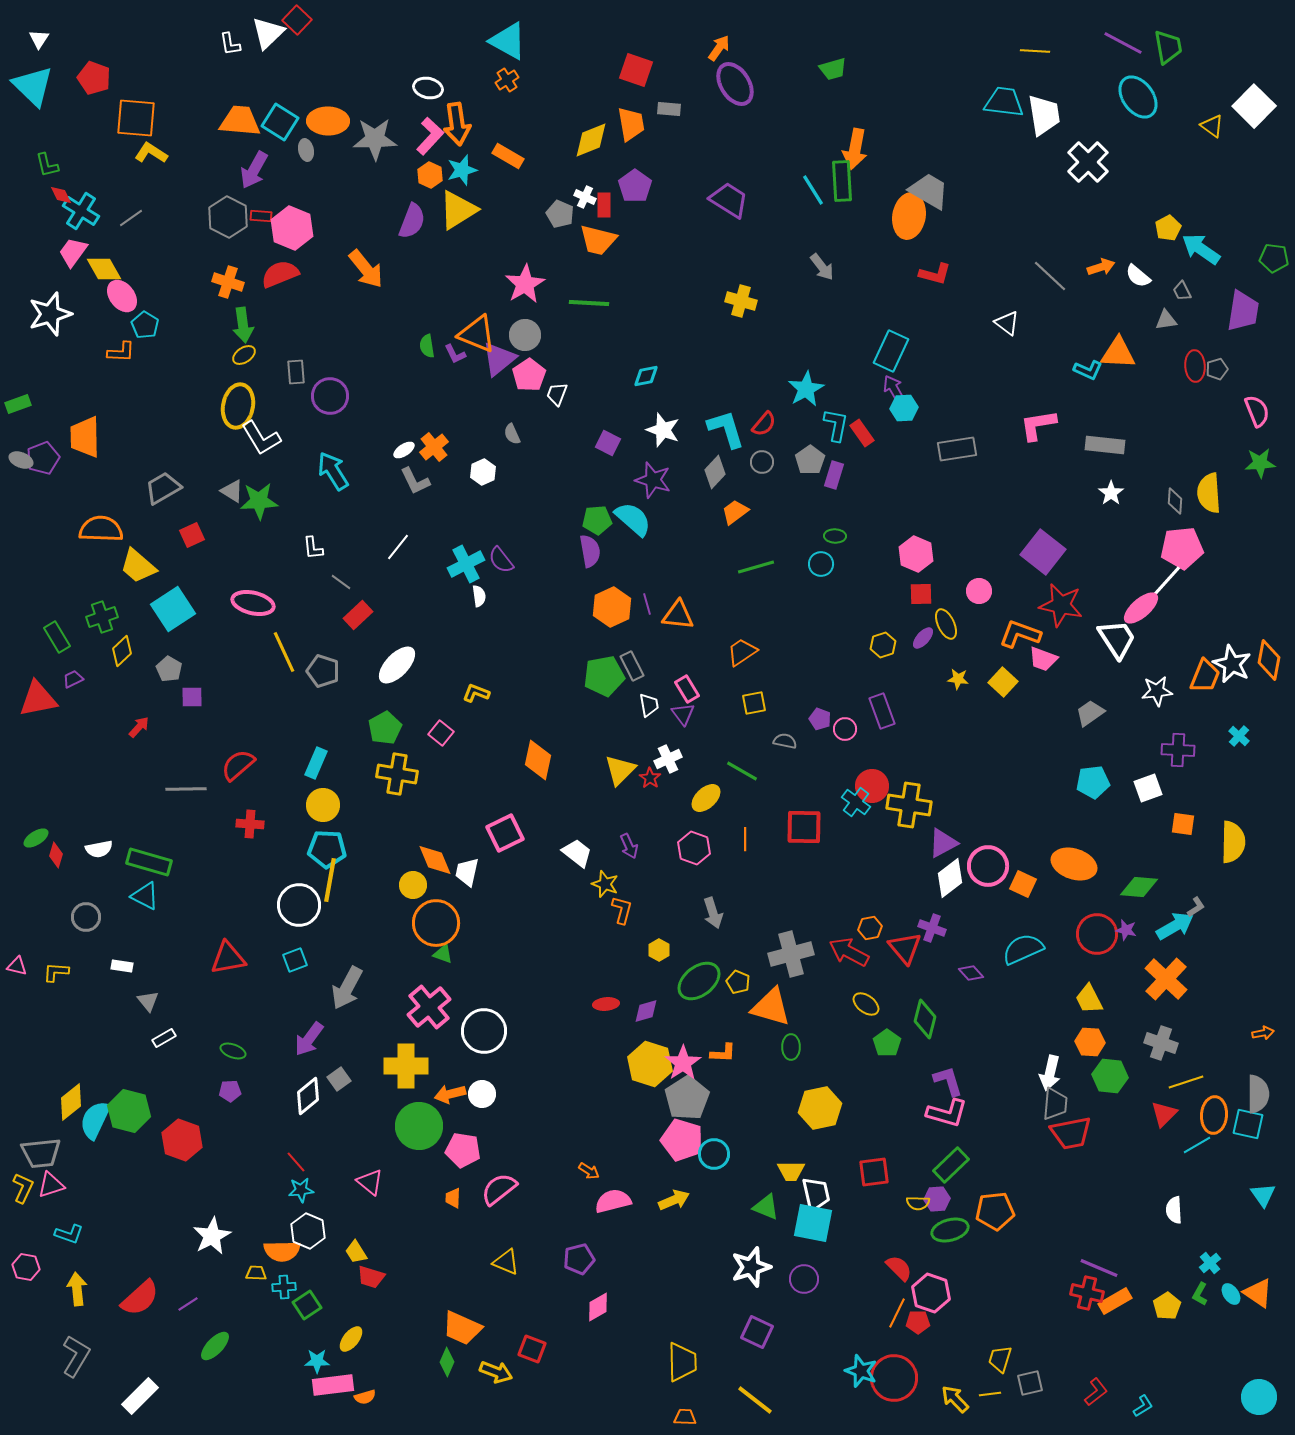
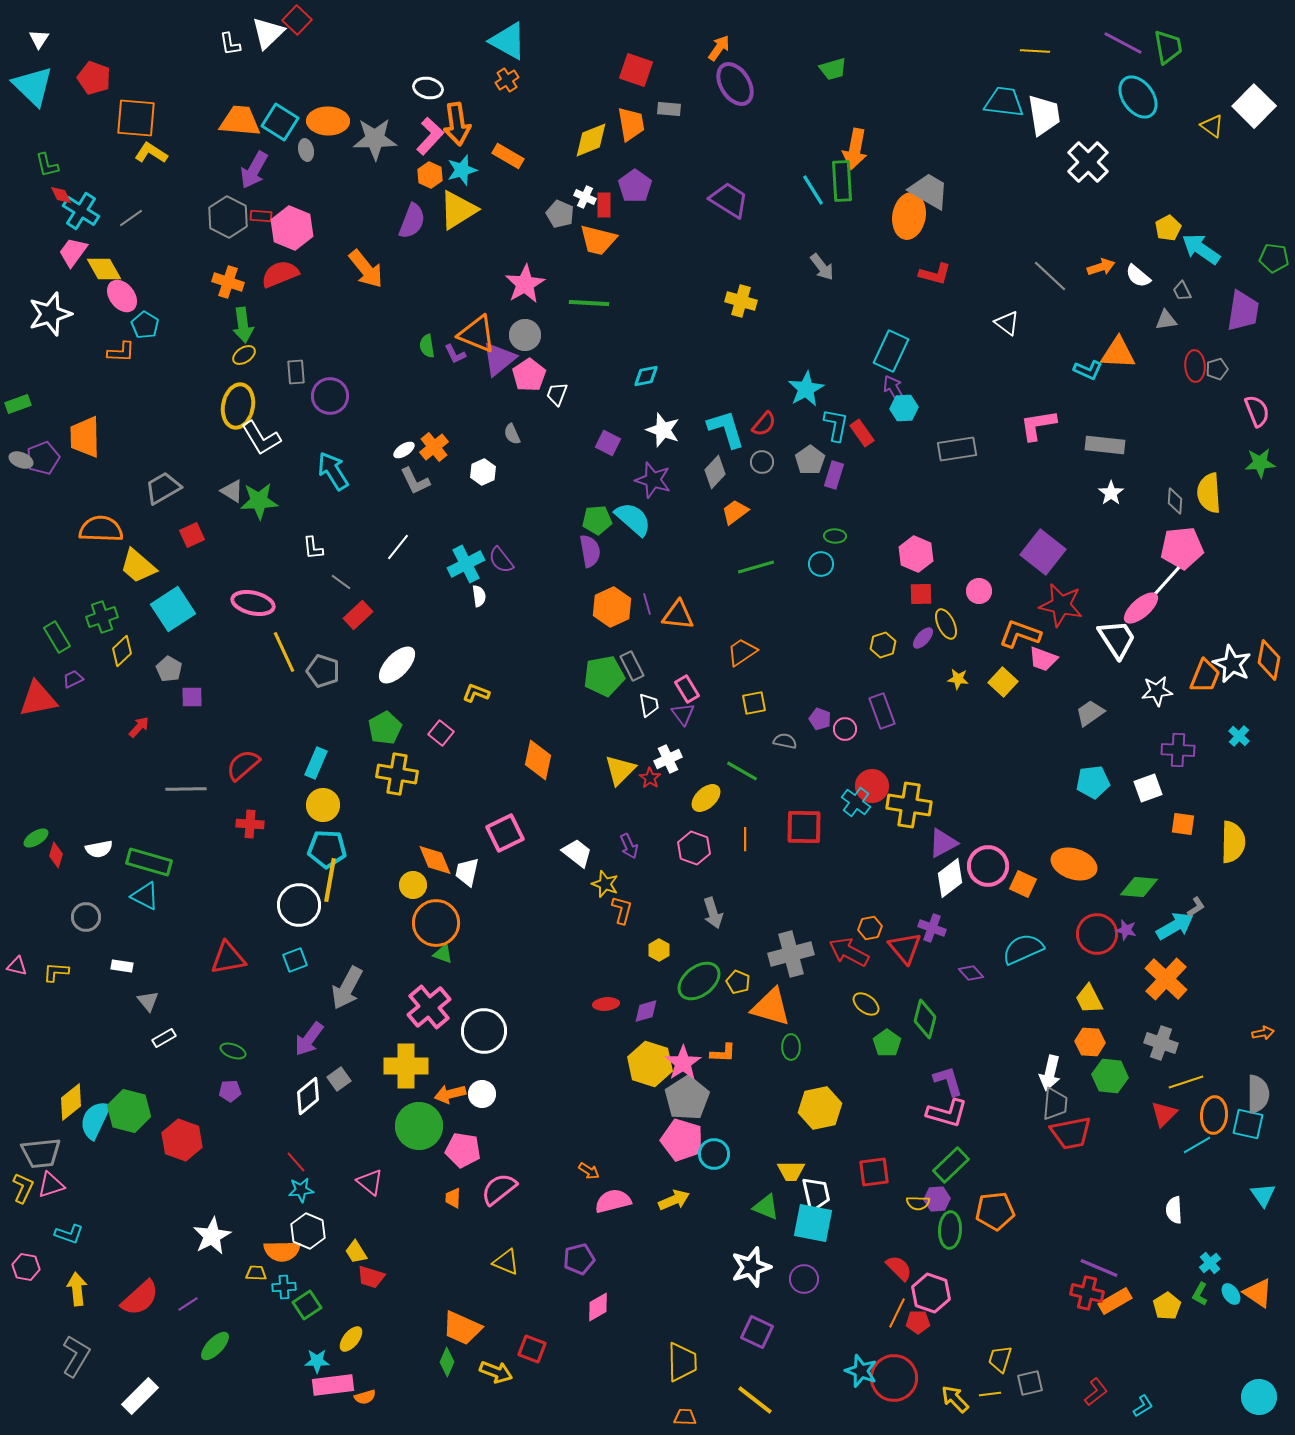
red semicircle at (238, 765): moved 5 px right
green ellipse at (950, 1230): rotated 72 degrees counterclockwise
